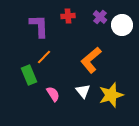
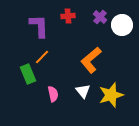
orange line: moved 2 px left
green rectangle: moved 1 px left, 1 px up
pink semicircle: rotated 21 degrees clockwise
